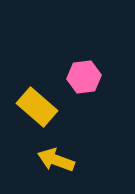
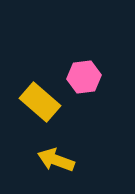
yellow rectangle: moved 3 px right, 5 px up
